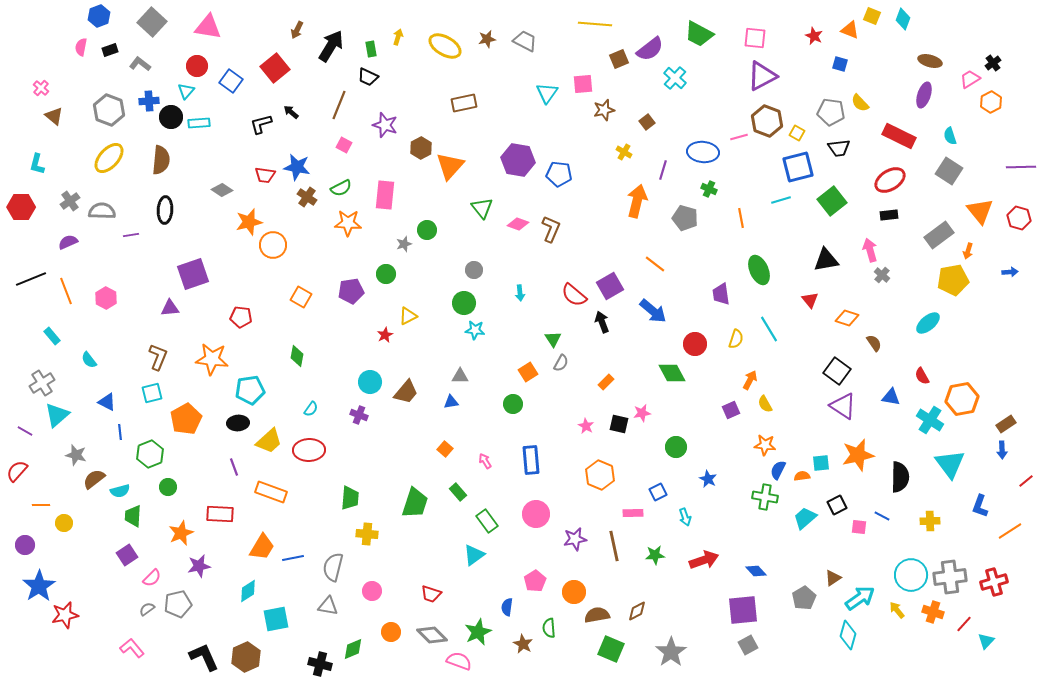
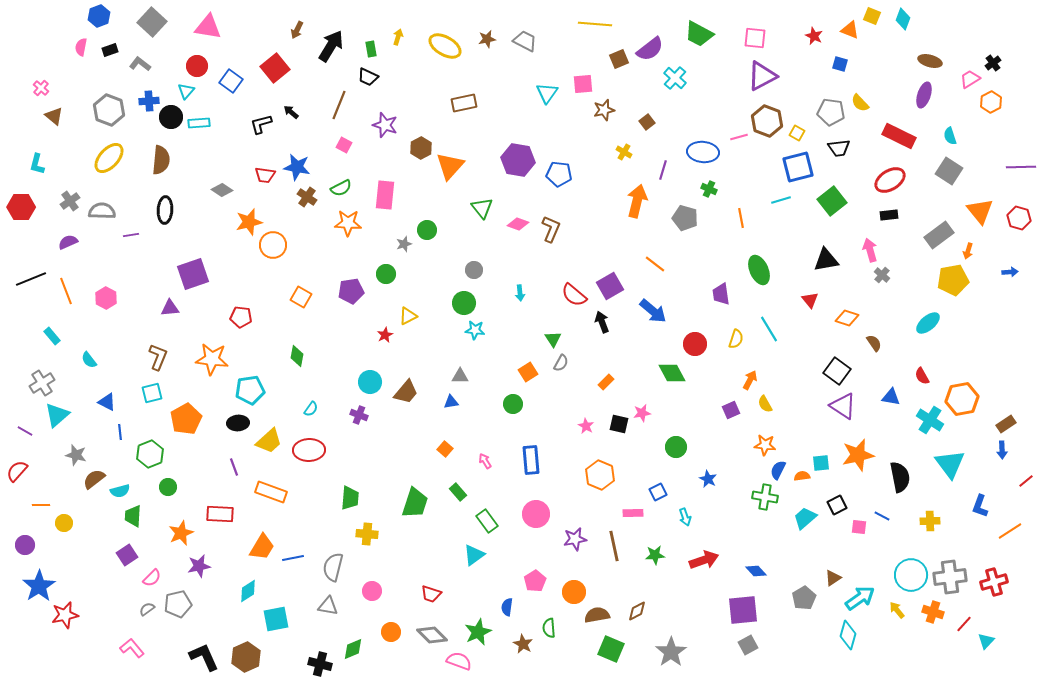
black semicircle at (900, 477): rotated 12 degrees counterclockwise
